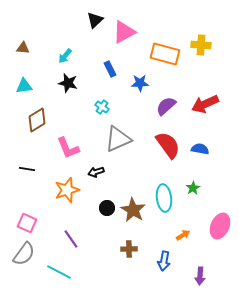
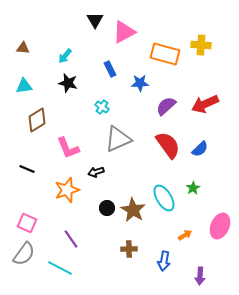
black triangle: rotated 18 degrees counterclockwise
blue semicircle: rotated 126 degrees clockwise
black line: rotated 14 degrees clockwise
cyan ellipse: rotated 24 degrees counterclockwise
orange arrow: moved 2 px right
cyan line: moved 1 px right, 4 px up
